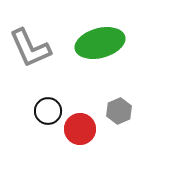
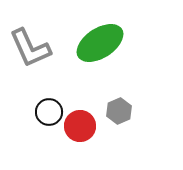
green ellipse: rotated 18 degrees counterclockwise
black circle: moved 1 px right, 1 px down
red circle: moved 3 px up
